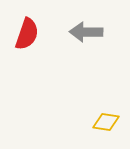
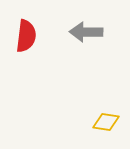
red semicircle: moved 1 px left, 2 px down; rotated 12 degrees counterclockwise
